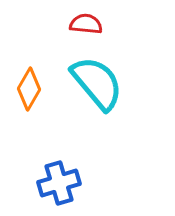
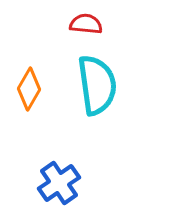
cyan semicircle: moved 2 px down; rotated 32 degrees clockwise
blue cross: rotated 18 degrees counterclockwise
